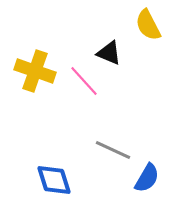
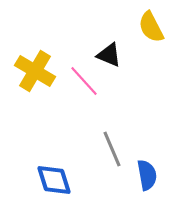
yellow semicircle: moved 3 px right, 2 px down
black triangle: moved 2 px down
yellow cross: rotated 12 degrees clockwise
gray line: moved 1 px left, 1 px up; rotated 42 degrees clockwise
blue semicircle: moved 3 px up; rotated 40 degrees counterclockwise
